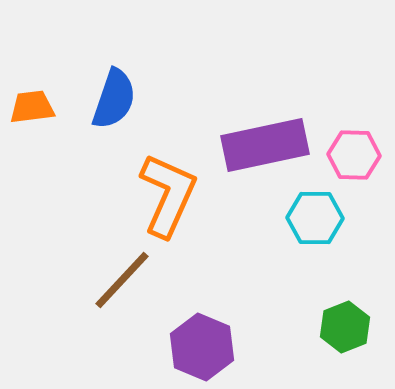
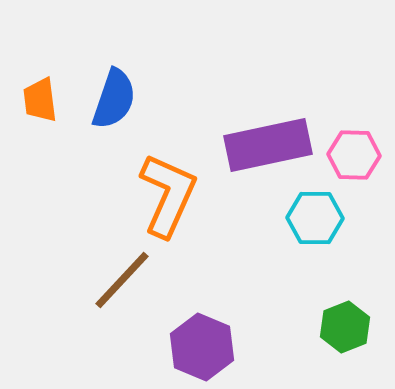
orange trapezoid: moved 8 px right, 7 px up; rotated 90 degrees counterclockwise
purple rectangle: moved 3 px right
